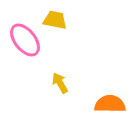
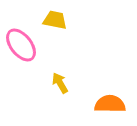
pink ellipse: moved 4 px left, 5 px down
